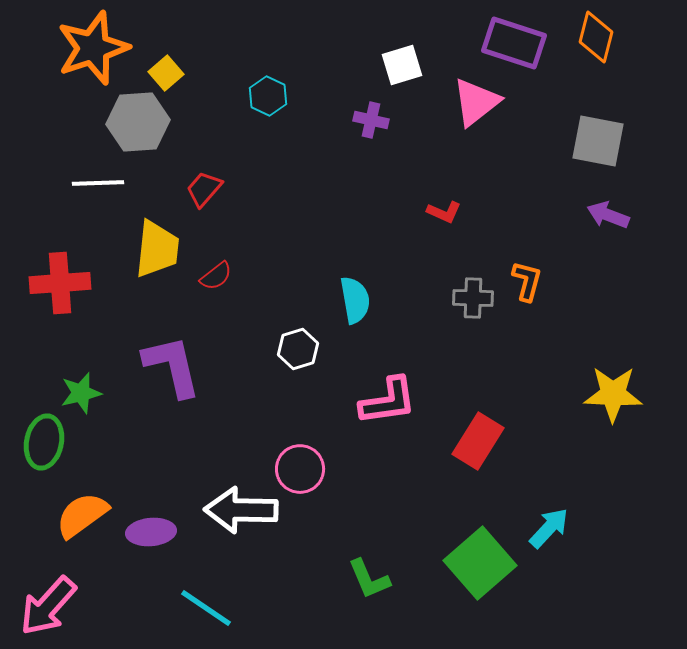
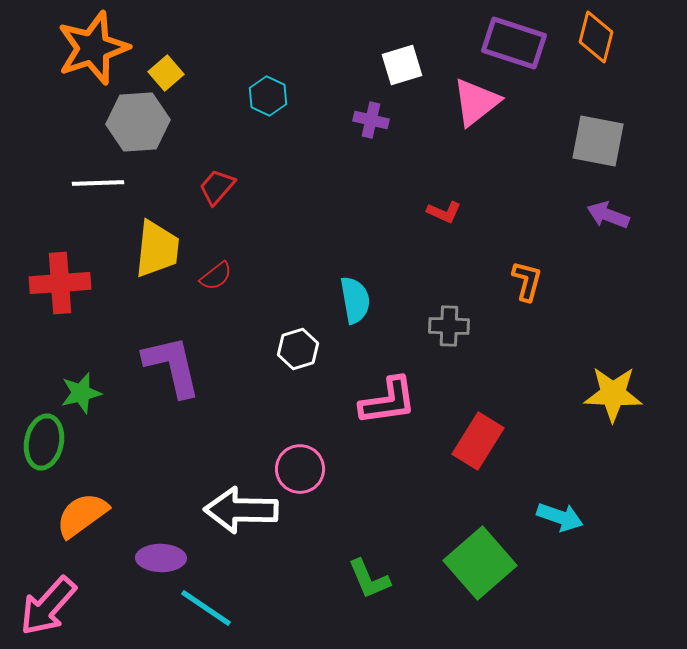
red trapezoid: moved 13 px right, 2 px up
gray cross: moved 24 px left, 28 px down
cyan arrow: moved 11 px right, 11 px up; rotated 66 degrees clockwise
purple ellipse: moved 10 px right, 26 px down; rotated 6 degrees clockwise
